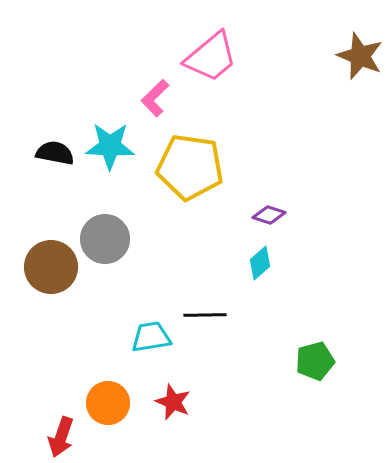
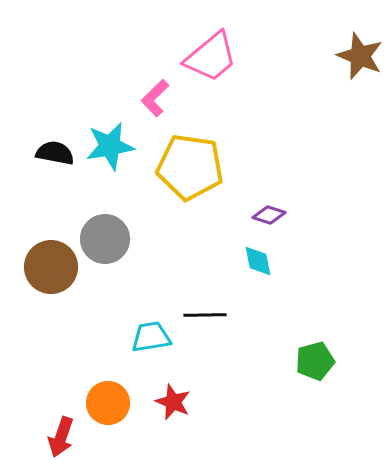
cyan star: rotated 12 degrees counterclockwise
cyan diamond: moved 2 px left, 2 px up; rotated 60 degrees counterclockwise
